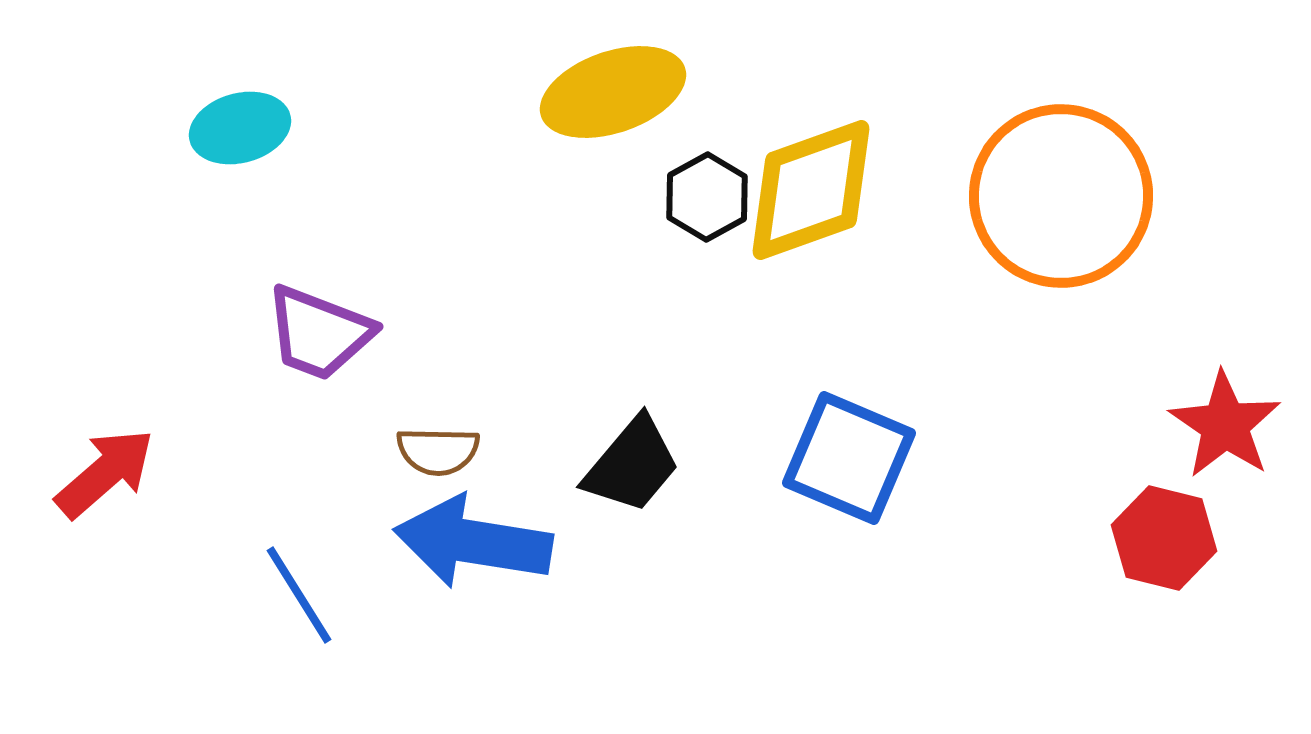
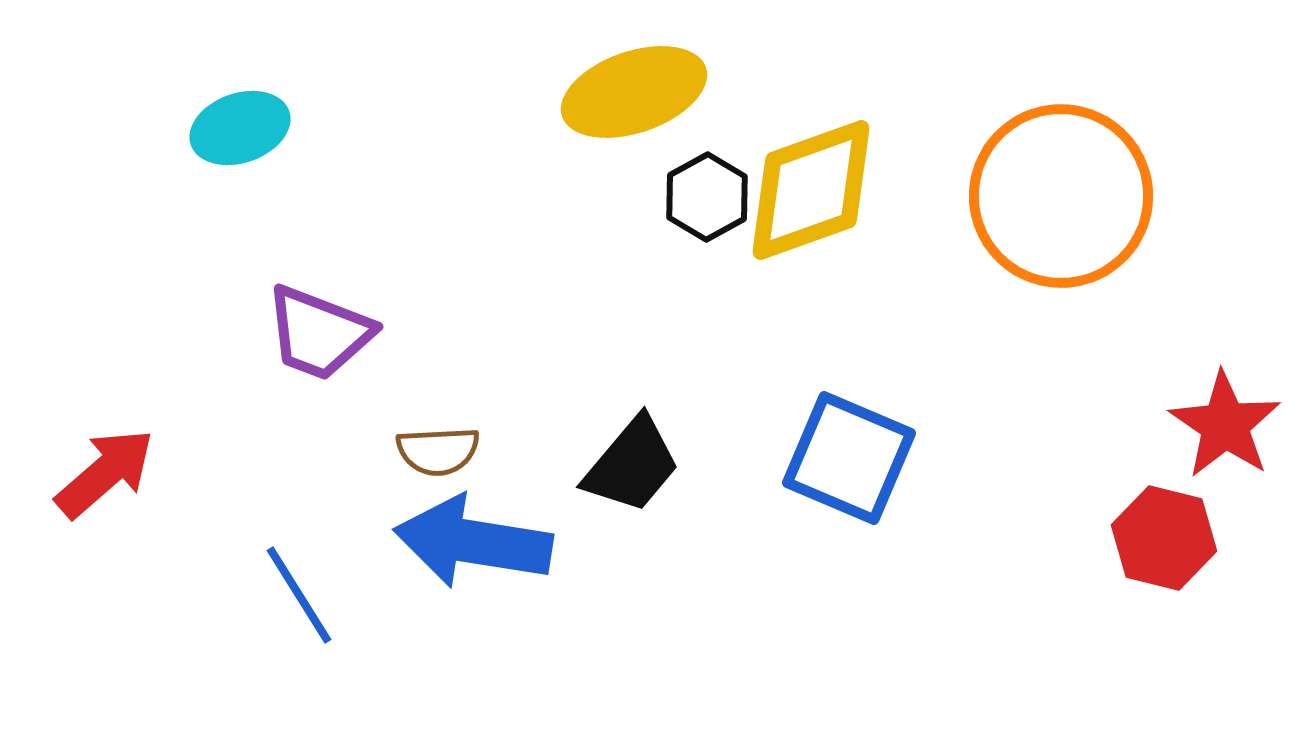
yellow ellipse: moved 21 px right
cyan ellipse: rotated 4 degrees counterclockwise
brown semicircle: rotated 4 degrees counterclockwise
